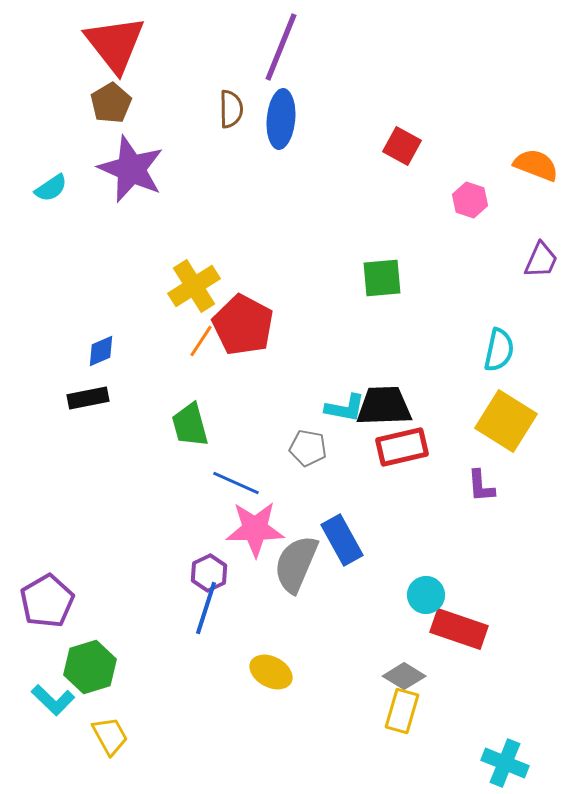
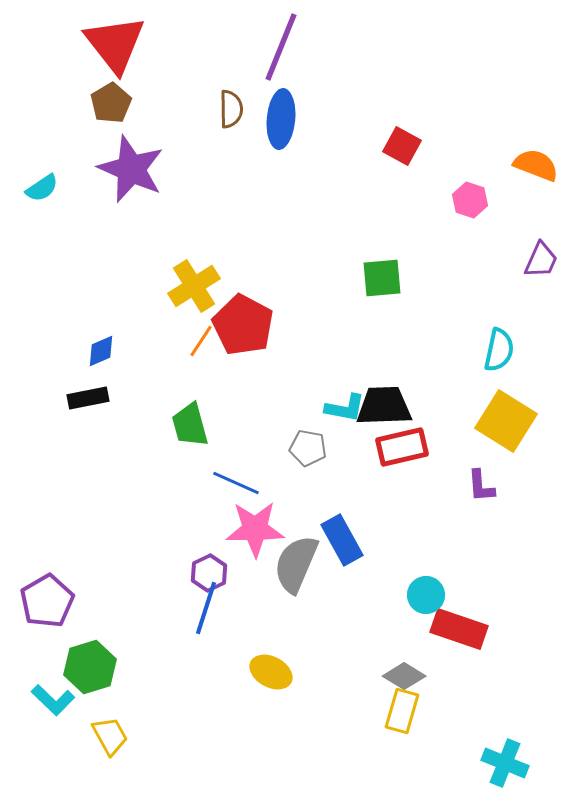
cyan semicircle at (51, 188): moved 9 px left
